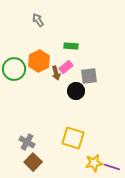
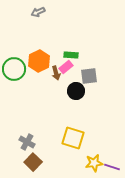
gray arrow: moved 8 px up; rotated 80 degrees counterclockwise
green rectangle: moved 9 px down
